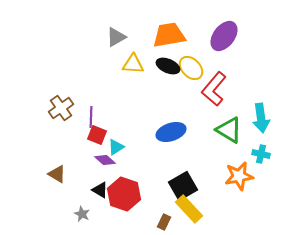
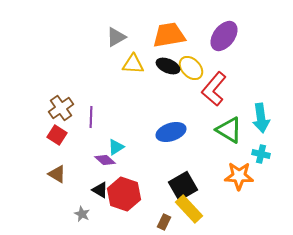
red square: moved 40 px left; rotated 12 degrees clockwise
orange star: rotated 12 degrees clockwise
